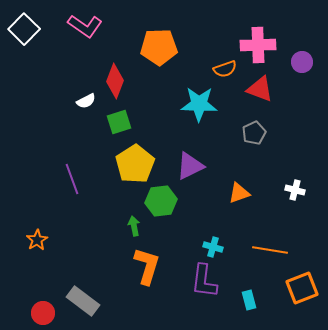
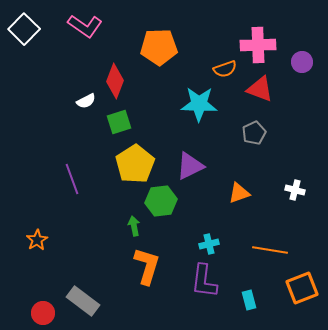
cyan cross: moved 4 px left, 3 px up; rotated 30 degrees counterclockwise
